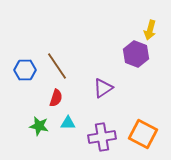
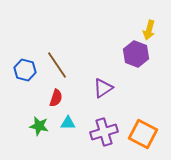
yellow arrow: moved 1 px left
brown line: moved 1 px up
blue hexagon: rotated 15 degrees clockwise
purple cross: moved 2 px right, 5 px up; rotated 8 degrees counterclockwise
